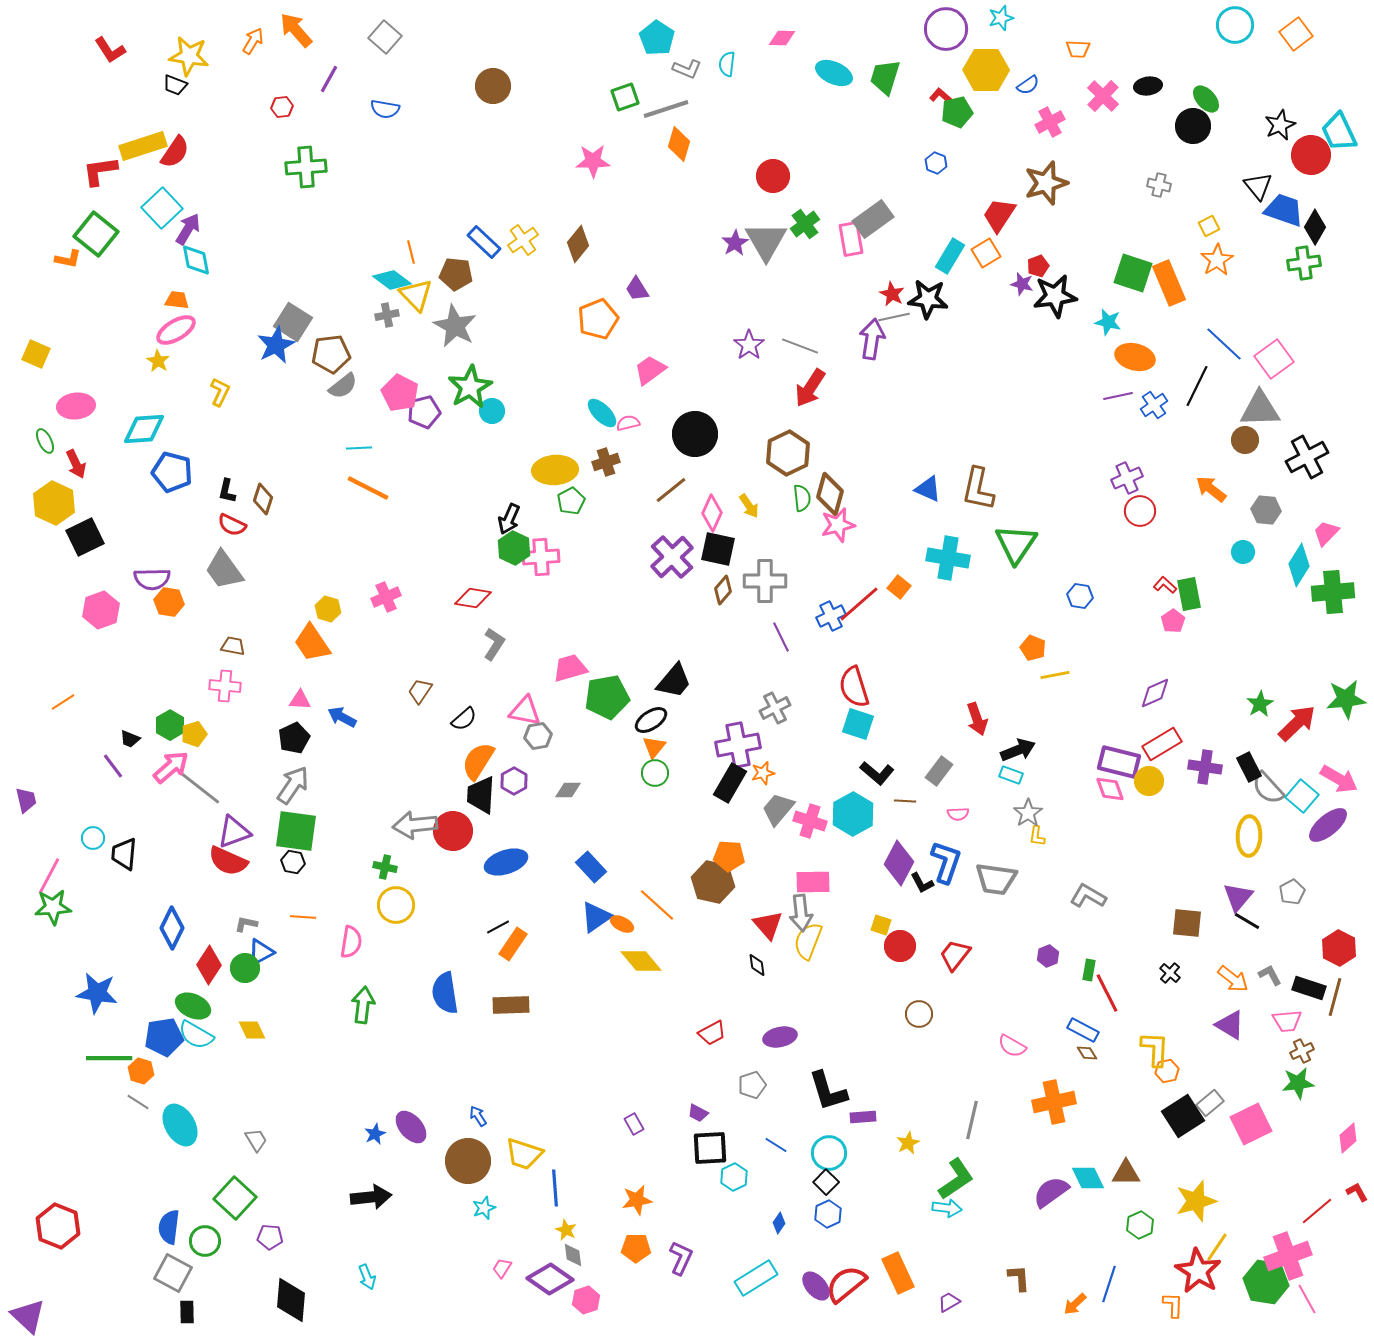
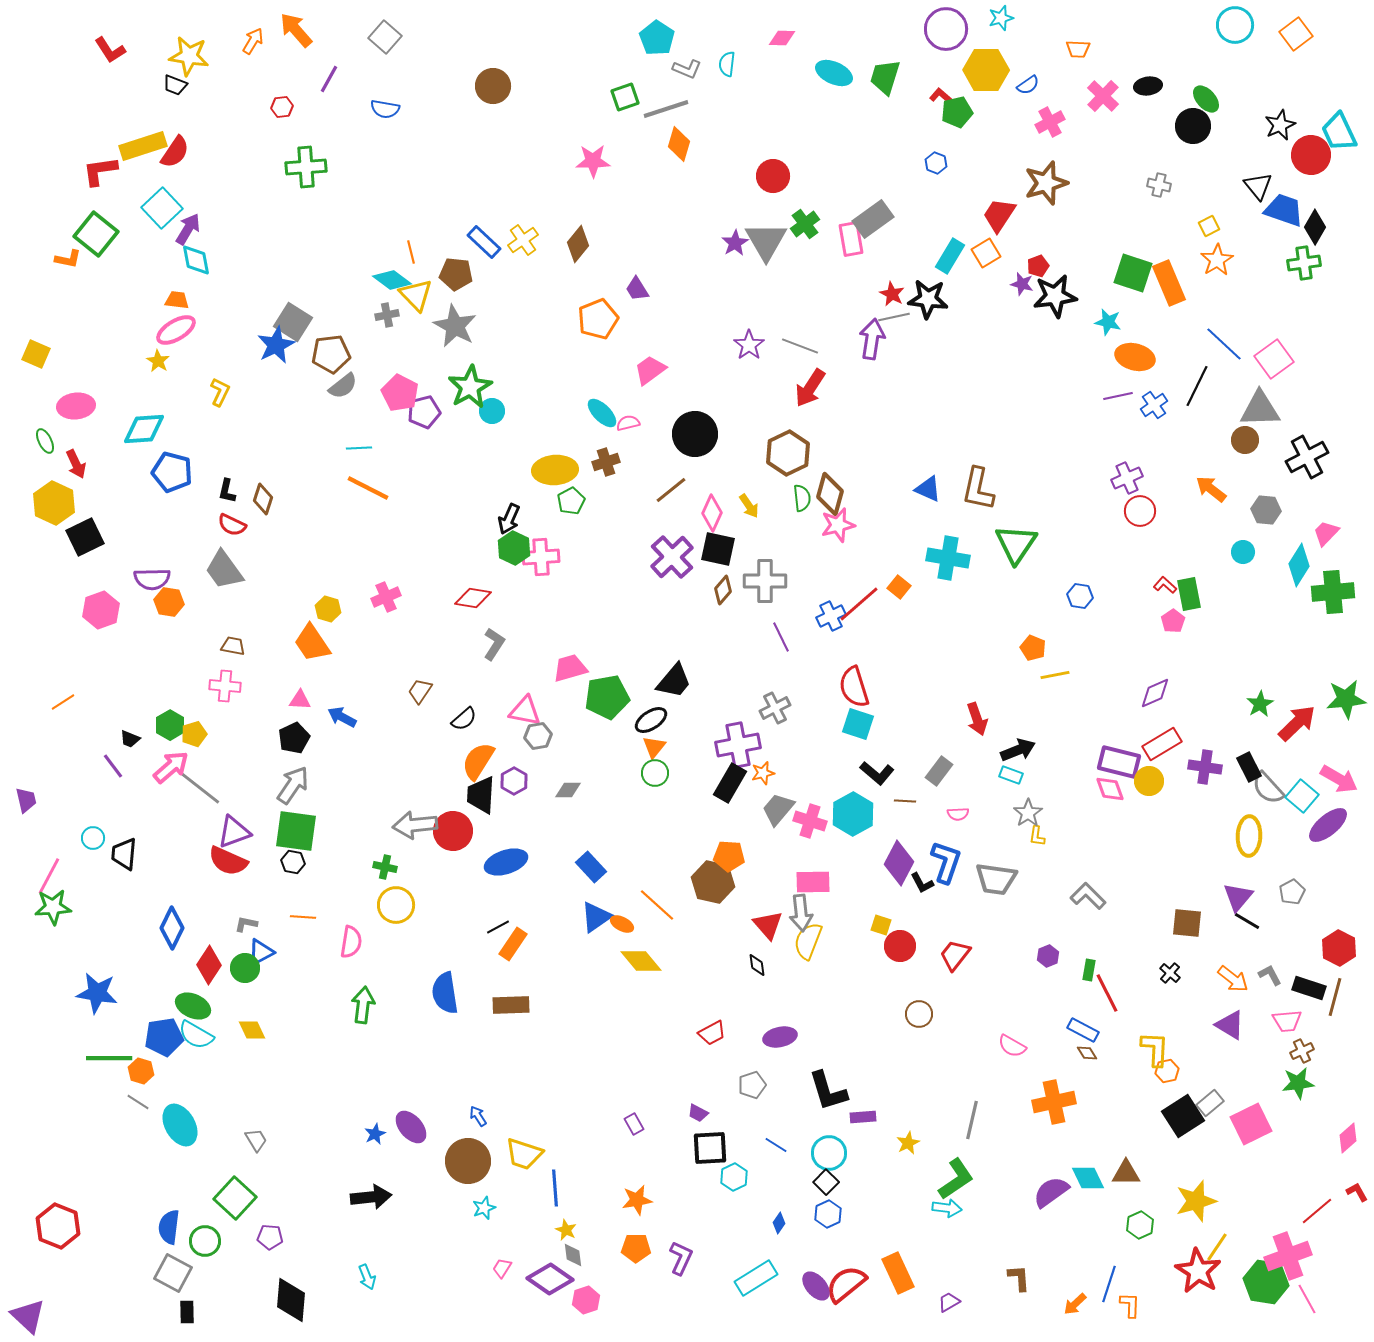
gray L-shape at (1088, 896): rotated 15 degrees clockwise
orange L-shape at (1173, 1305): moved 43 px left
